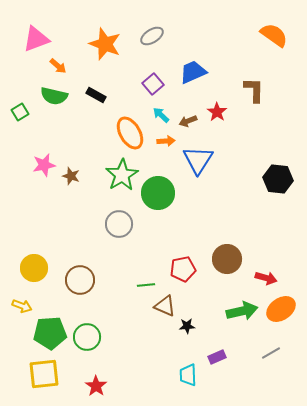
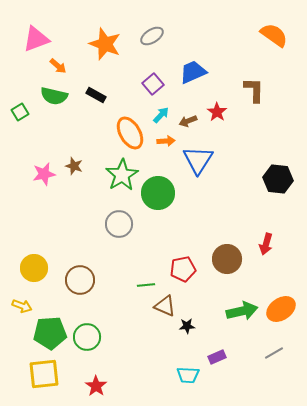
cyan arrow at (161, 115): rotated 90 degrees clockwise
pink star at (44, 165): moved 9 px down
brown star at (71, 176): moved 3 px right, 10 px up
red arrow at (266, 278): moved 34 px up; rotated 90 degrees clockwise
gray line at (271, 353): moved 3 px right
cyan trapezoid at (188, 375): rotated 85 degrees counterclockwise
